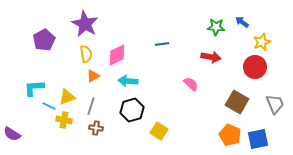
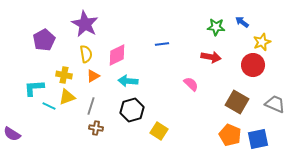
red circle: moved 2 px left, 2 px up
gray trapezoid: rotated 45 degrees counterclockwise
yellow cross: moved 45 px up
